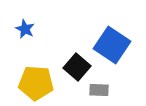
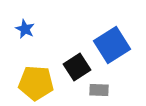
blue square: rotated 24 degrees clockwise
black square: rotated 16 degrees clockwise
